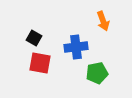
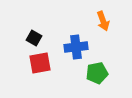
red square: rotated 20 degrees counterclockwise
